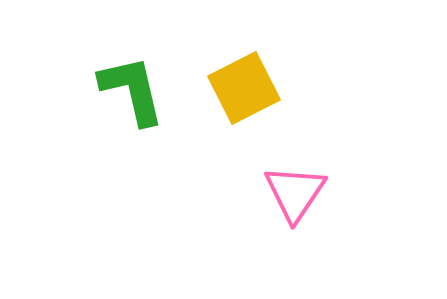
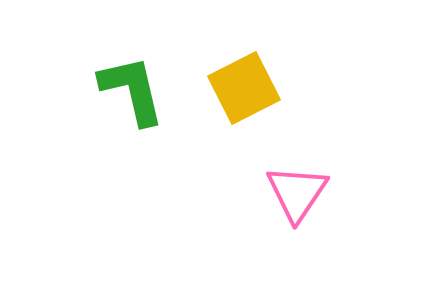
pink triangle: moved 2 px right
